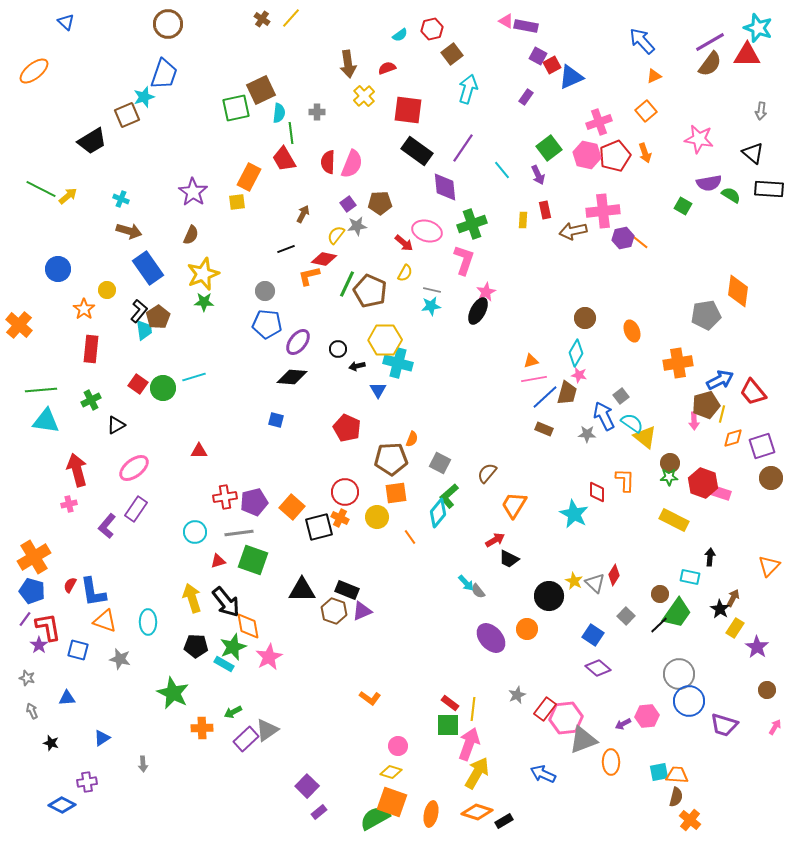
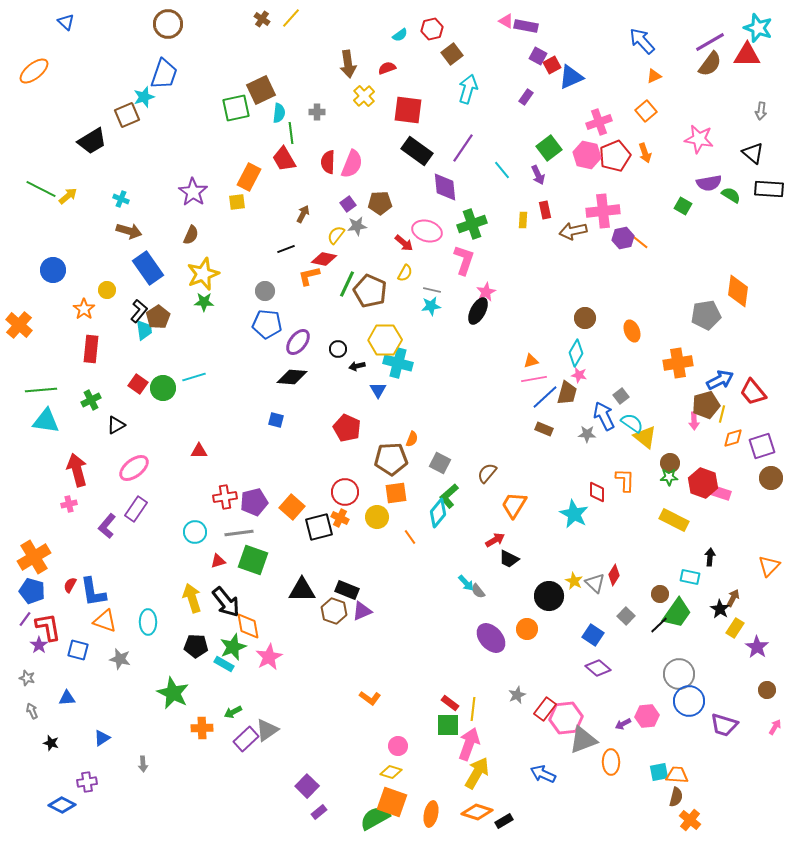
blue circle at (58, 269): moved 5 px left, 1 px down
